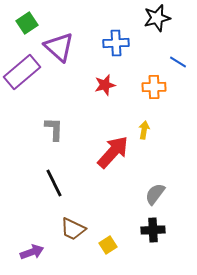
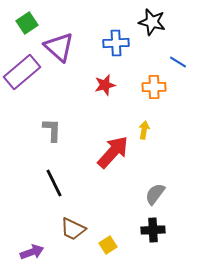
black star: moved 5 px left, 4 px down; rotated 28 degrees clockwise
gray L-shape: moved 2 px left, 1 px down
